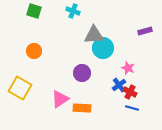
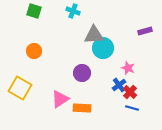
red cross: rotated 16 degrees clockwise
